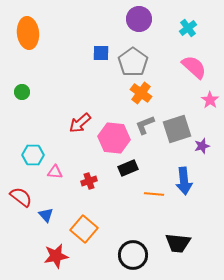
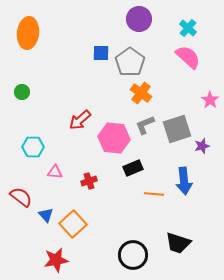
cyan cross: rotated 12 degrees counterclockwise
orange ellipse: rotated 12 degrees clockwise
gray pentagon: moved 3 px left
pink semicircle: moved 6 px left, 10 px up
red arrow: moved 3 px up
cyan hexagon: moved 8 px up
black rectangle: moved 5 px right
orange square: moved 11 px left, 5 px up; rotated 8 degrees clockwise
black trapezoid: rotated 12 degrees clockwise
red star: moved 4 px down
